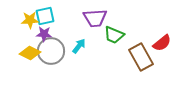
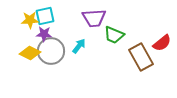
purple trapezoid: moved 1 px left
